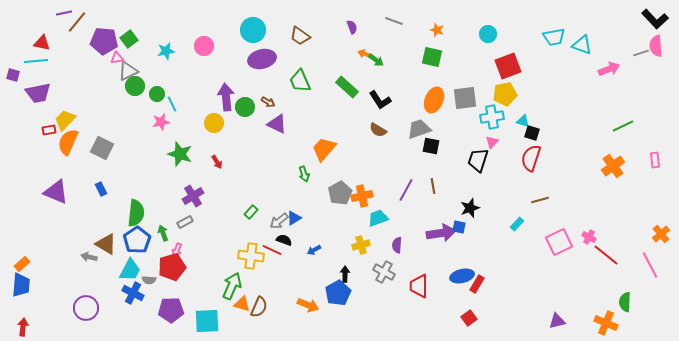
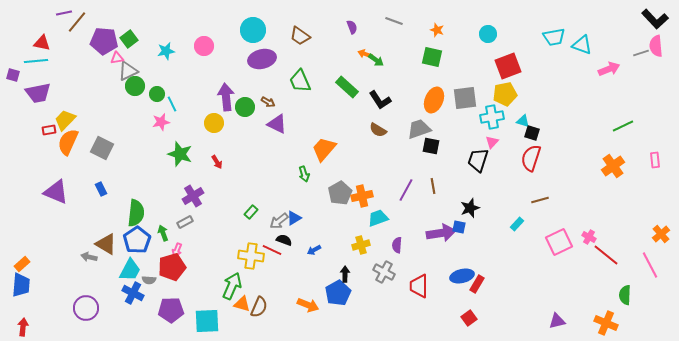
green semicircle at (625, 302): moved 7 px up
